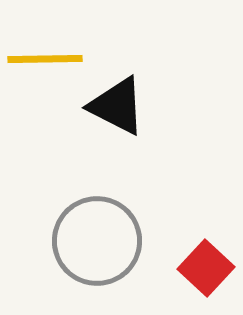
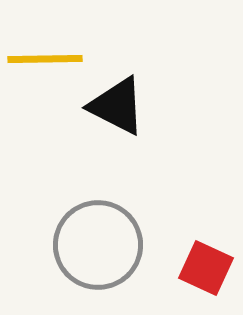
gray circle: moved 1 px right, 4 px down
red square: rotated 18 degrees counterclockwise
